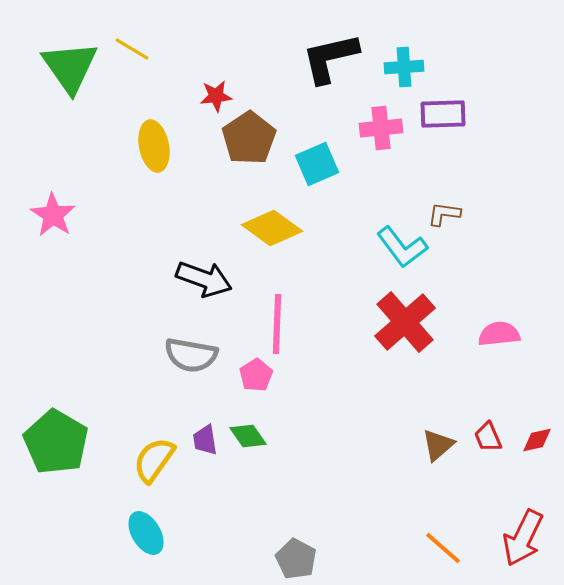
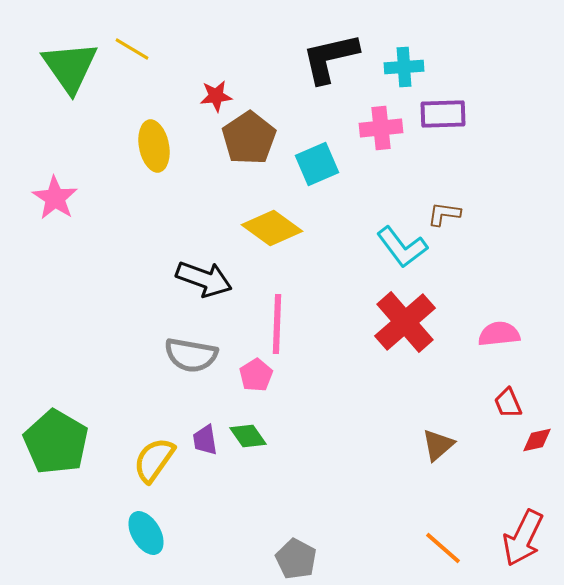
pink star: moved 2 px right, 17 px up
red trapezoid: moved 20 px right, 34 px up
